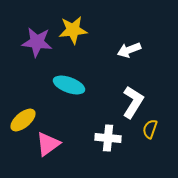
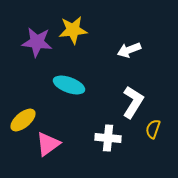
yellow semicircle: moved 3 px right
